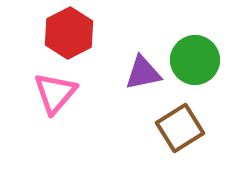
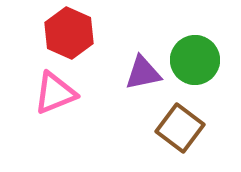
red hexagon: rotated 9 degrees counterclockwise
pink triangle: rotated 27 degrees clockwise
brown square: rotated 21 degrees counterclockwise
